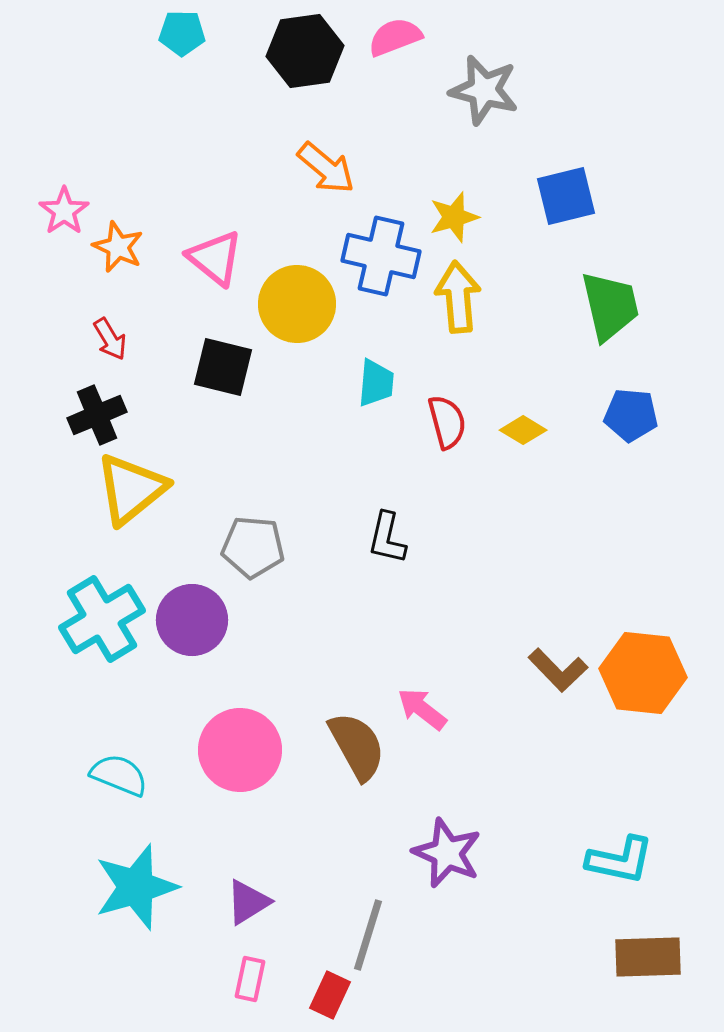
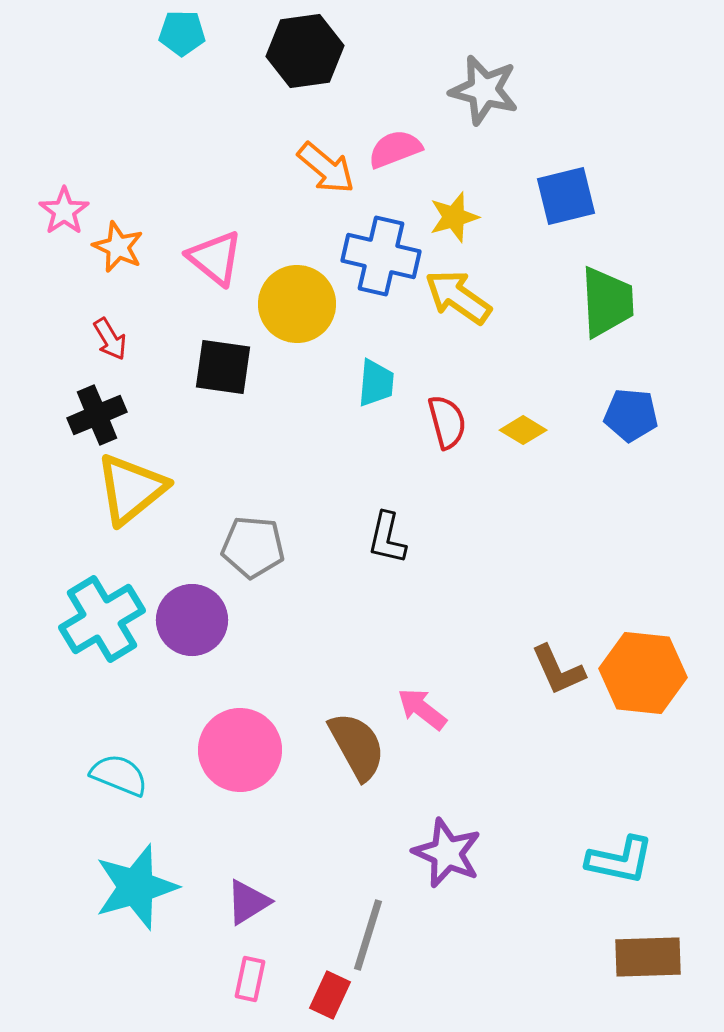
pink semicircle: moved 112 px down
yellow arrow: rotated 50 degrees counterclockwise
green trapezoid: moved 3 px left, 4 px up; rotated 10 degrees clockwise
black square: rotated 6 degrees counterclockwise
brown L-shape: rotated 20 degrees clockwise
